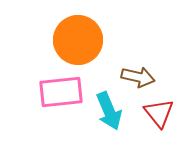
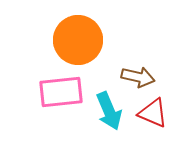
red triangle: moved 6 px left; rotated 28 degrees counterclockwise
